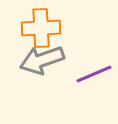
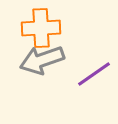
purple line: rotated 12 degrees counterclockwise
